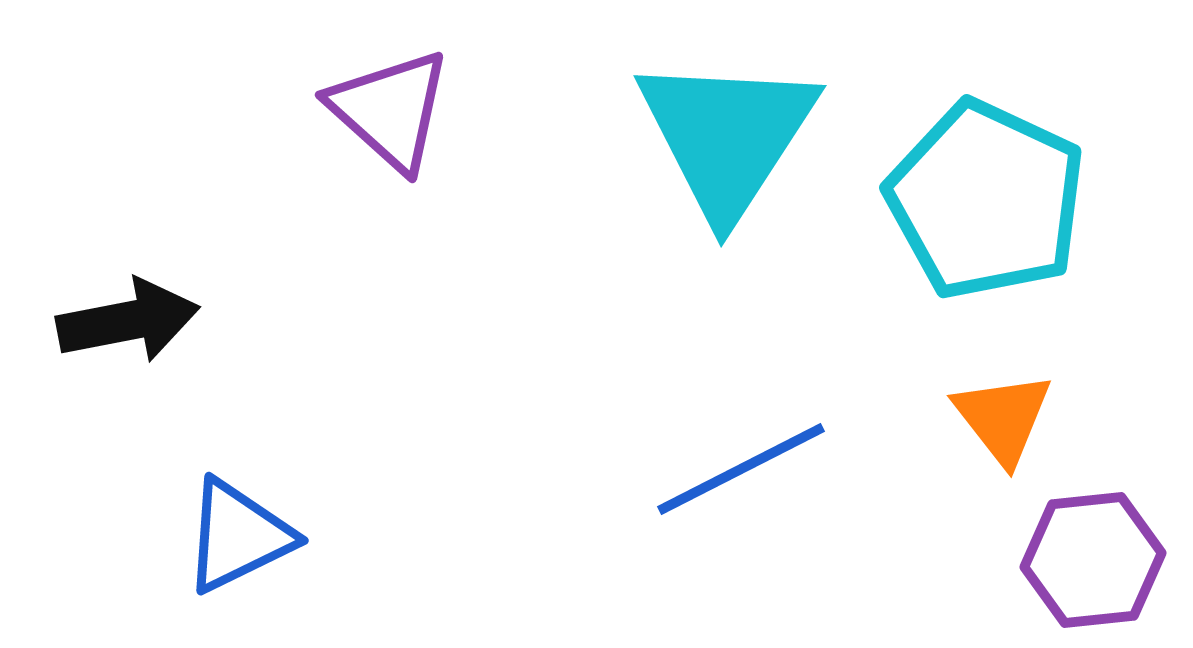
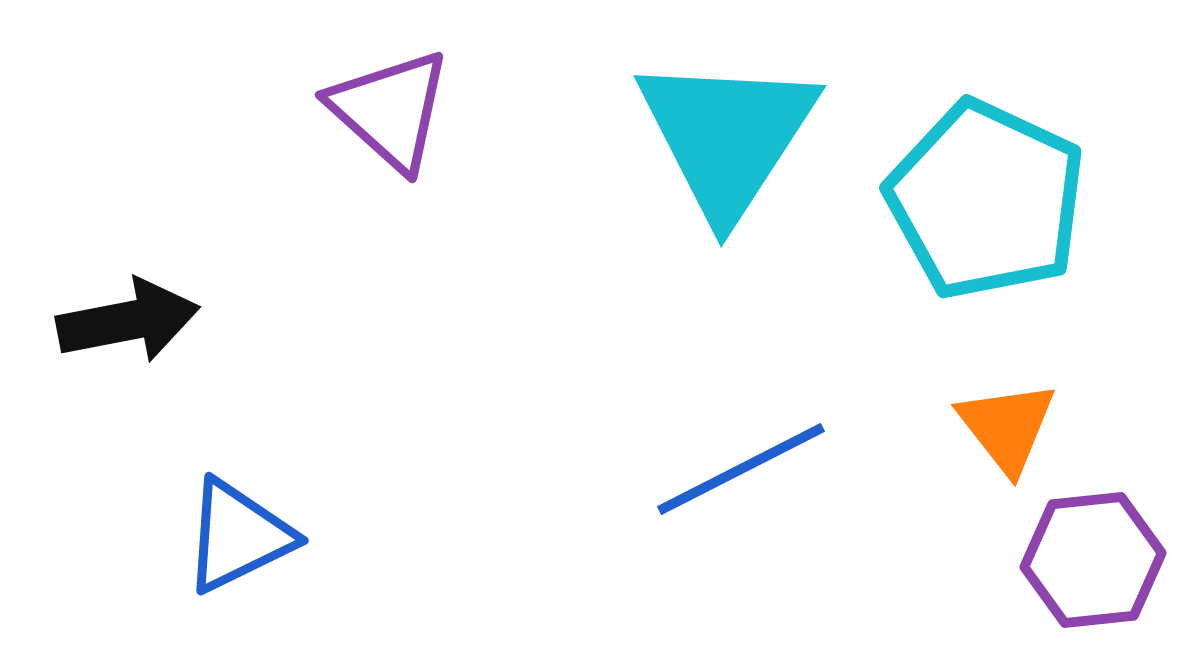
orange triangle: moved 4 px right, 9 px down
